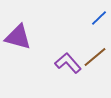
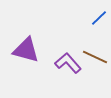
purple triangle: moved 8 px right, 13 px down
brown line: rotated 65 degrees clockwise
